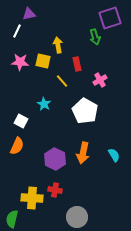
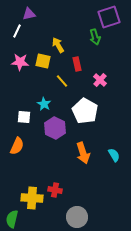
purple square: moved 1 px left, 1 px up
yellow arrow: rotated 21 degrees counterclockwise
pink cross: rotated 16 degrees counterclockwise
white square: moved 3 px right, 4 px up; rotated 24 degrees counterclockwise
orange arrow: rotated 30 degrees counterclockwise
purple hexagon: moved 31 px up
